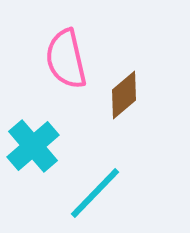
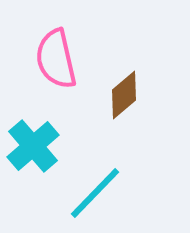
pink semicircle: moved 10 px left
